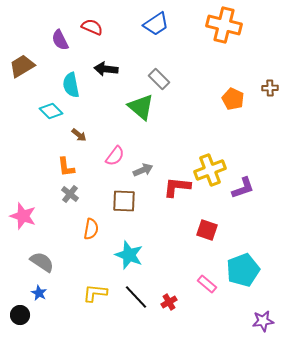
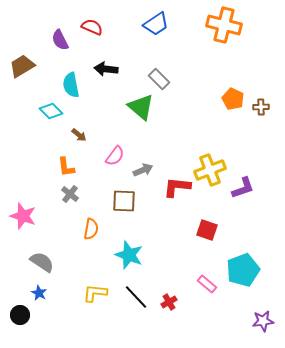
brown cross: moved 9 px left, 19 px down
